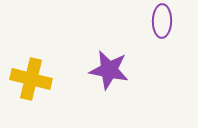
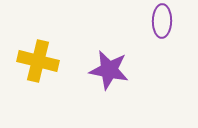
yellow cross: moved 7 px right, 18 px up
